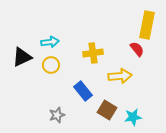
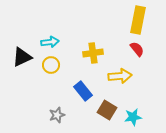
yellow rectangle: moved 9 px left, 5 px up
